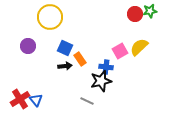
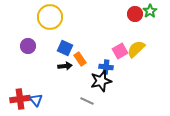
green star: rotated 24 degrees counterclockwise
yellow semicircle: moved 3 px left, 2 px down
red cross: rotated 24 degrees clockwise
